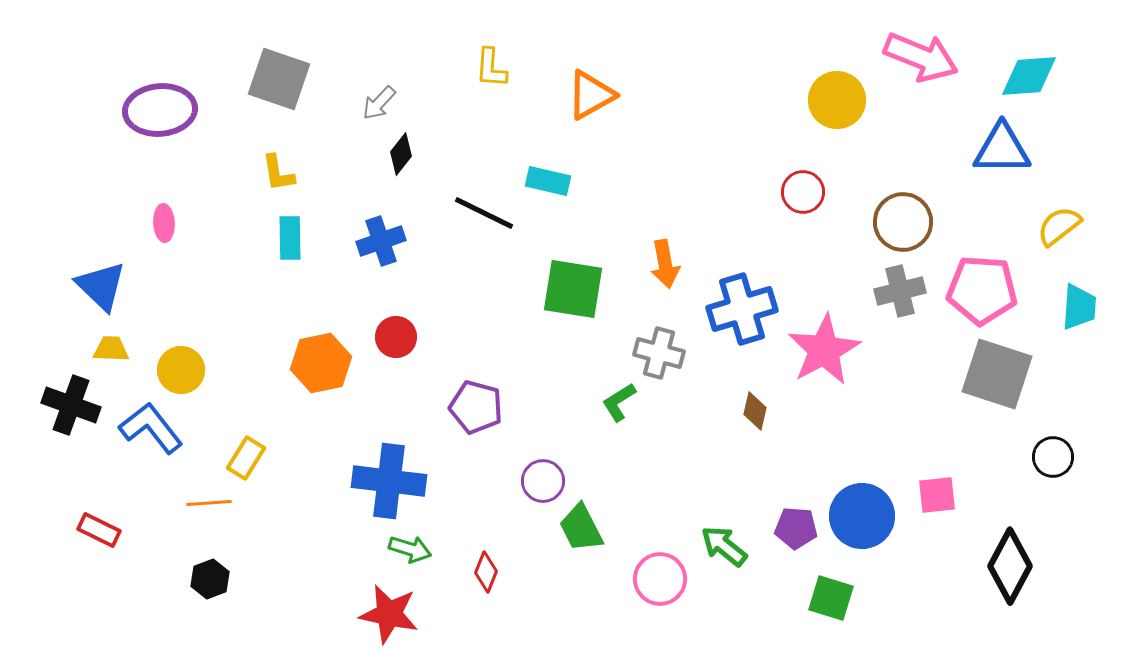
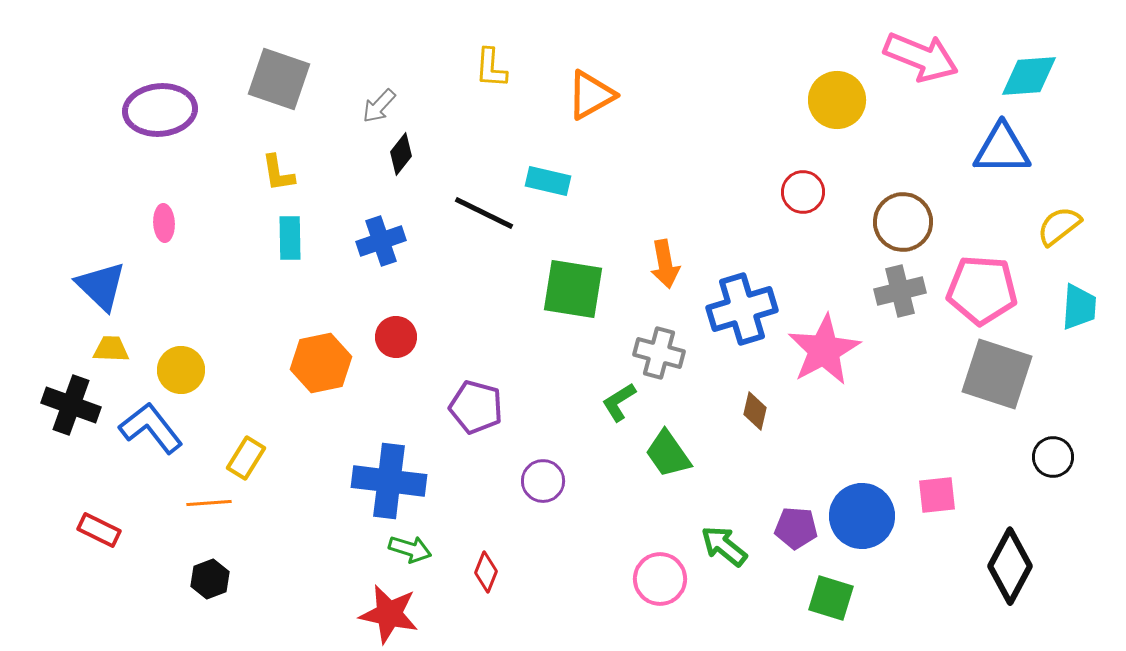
gray arrow at (379, 103): moved 3 px down
green trapezoid at (581, 528): moved 87 px right, 74 px up; rotated 8 degrees counterclockwise
